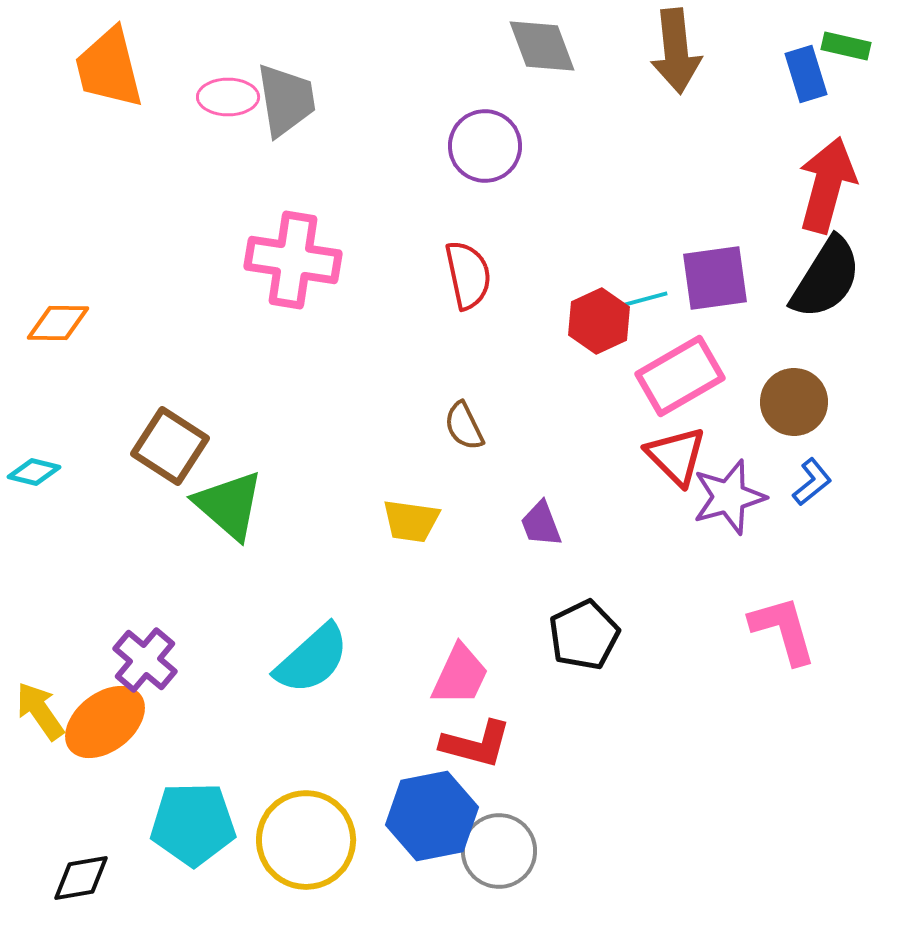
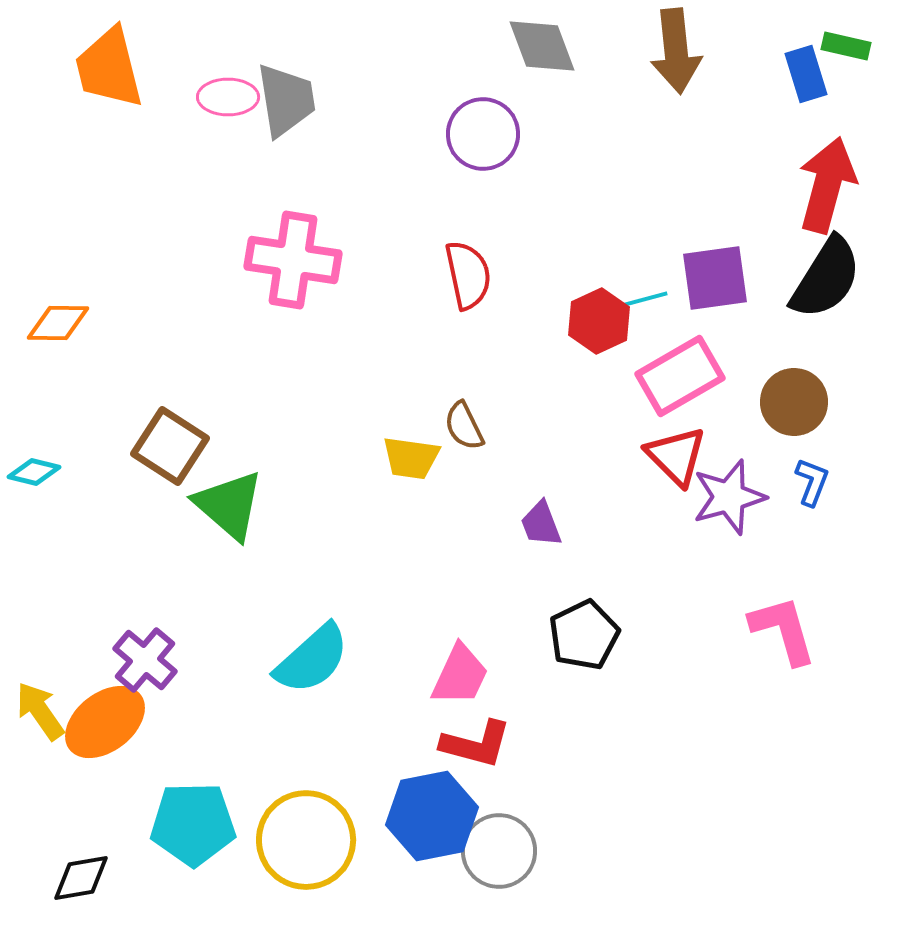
purple circle: moved 2 px left, 12 px up
blue L-shape: rotated 30 degrees counterclockwise
yellow trapezoid: moved 63 px up
